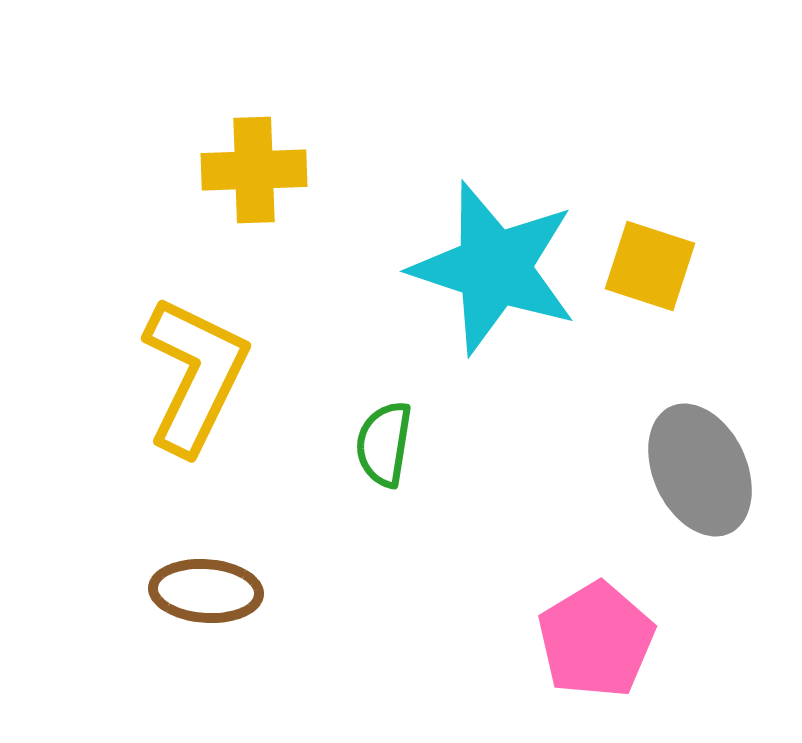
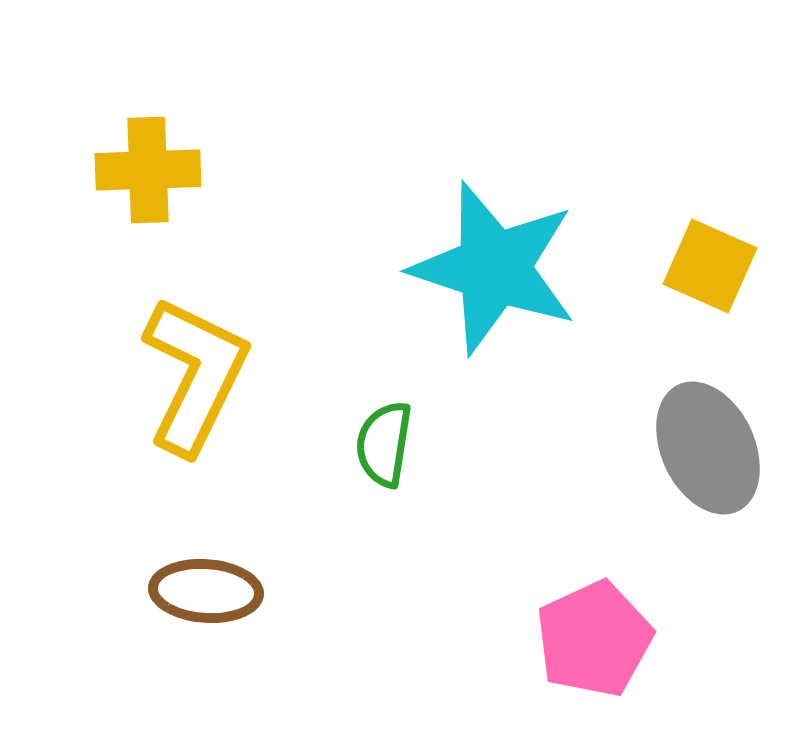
yellow cross: moved 106 px left
yellow square: moved 60 px right; rotated 6 degrees clockwise
gray ellipse: moved 8 px right, 22 px up
pink pentagon: moved 2 px left, 1 px up; rotated 6 degrees clockwise
